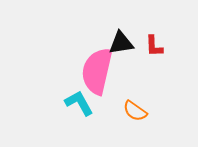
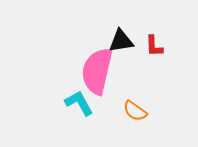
black triangle: moved 2 px up
